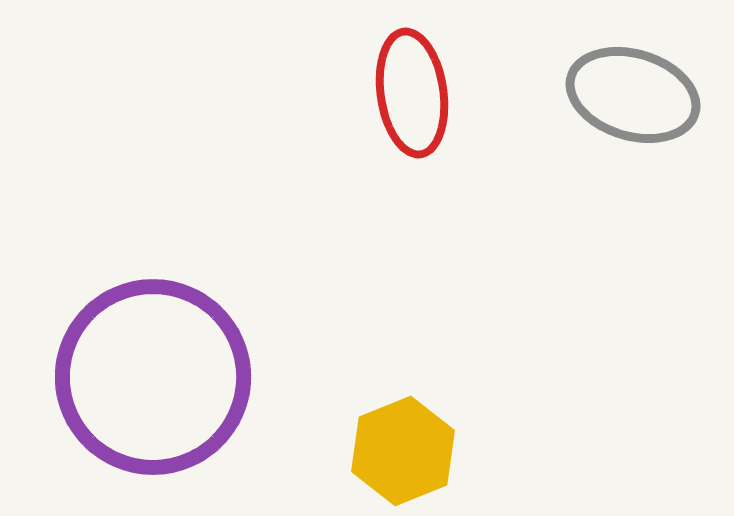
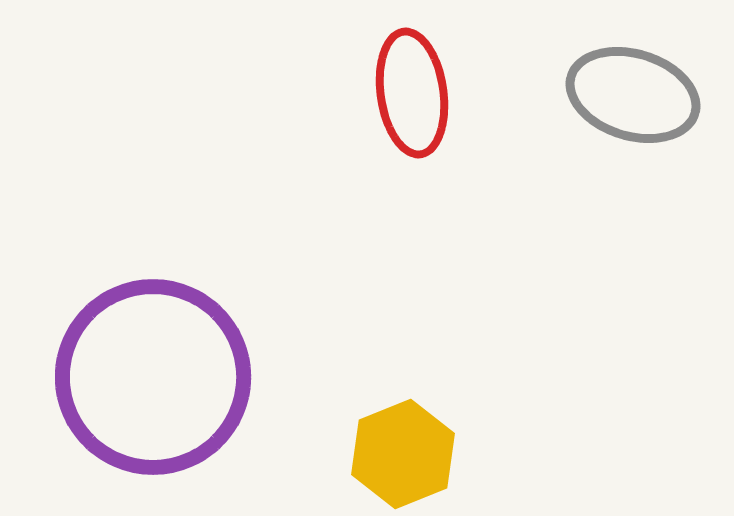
yellow hexagon: moved 3 px down
